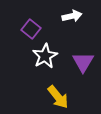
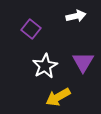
white arrow: moved 4 px right
white star: moved 10 px down
yellow arrow: rotated 100 degrees clockwise
